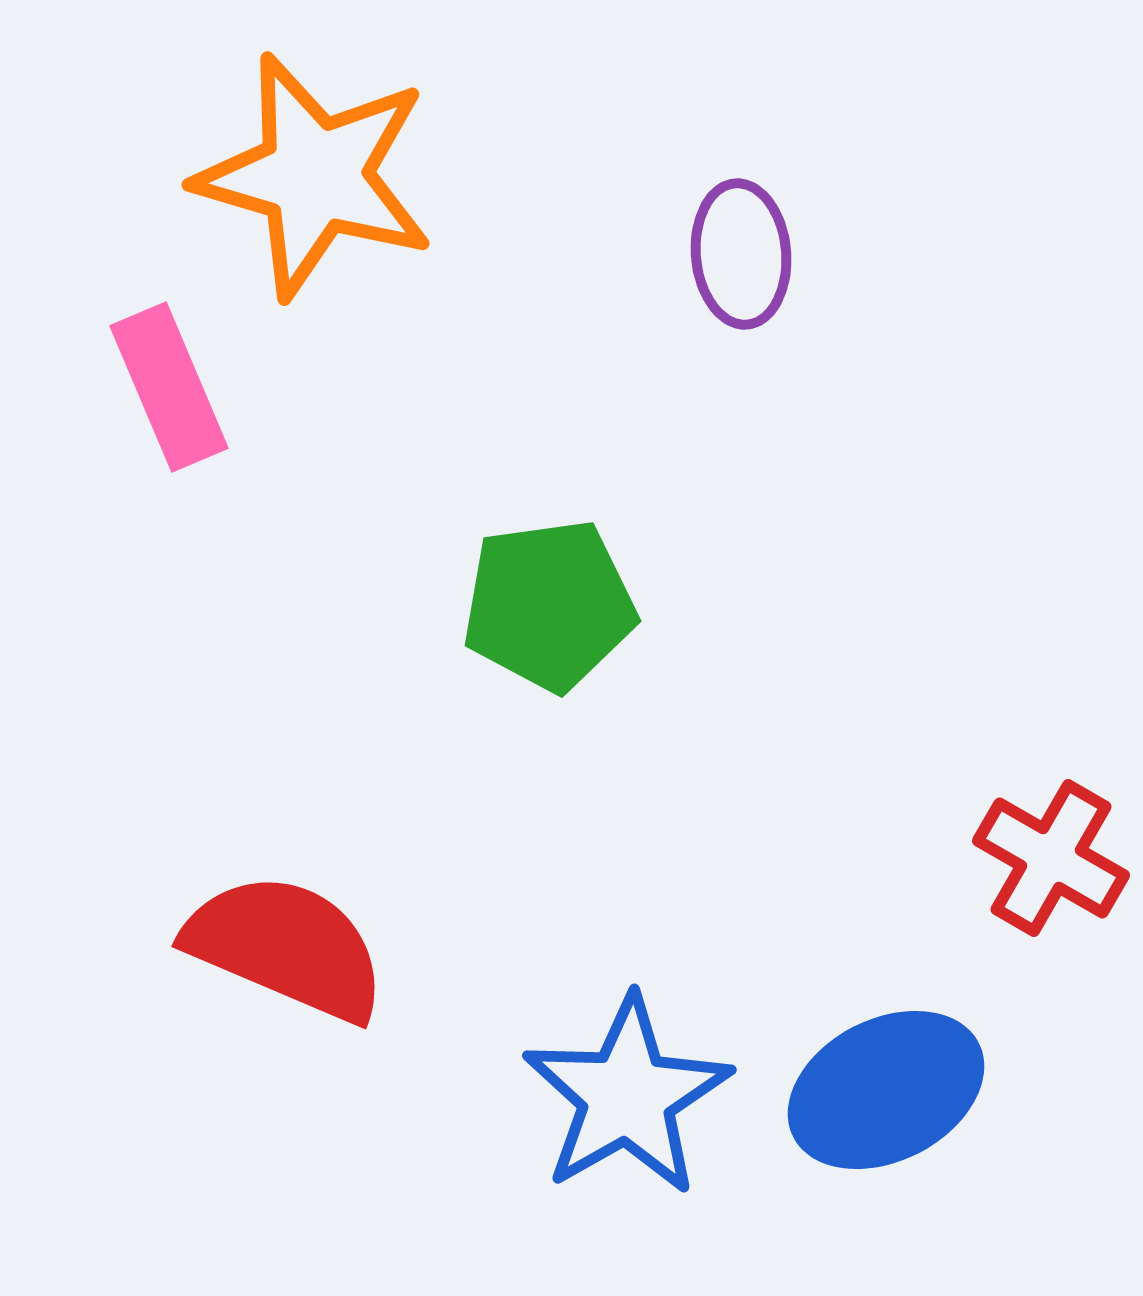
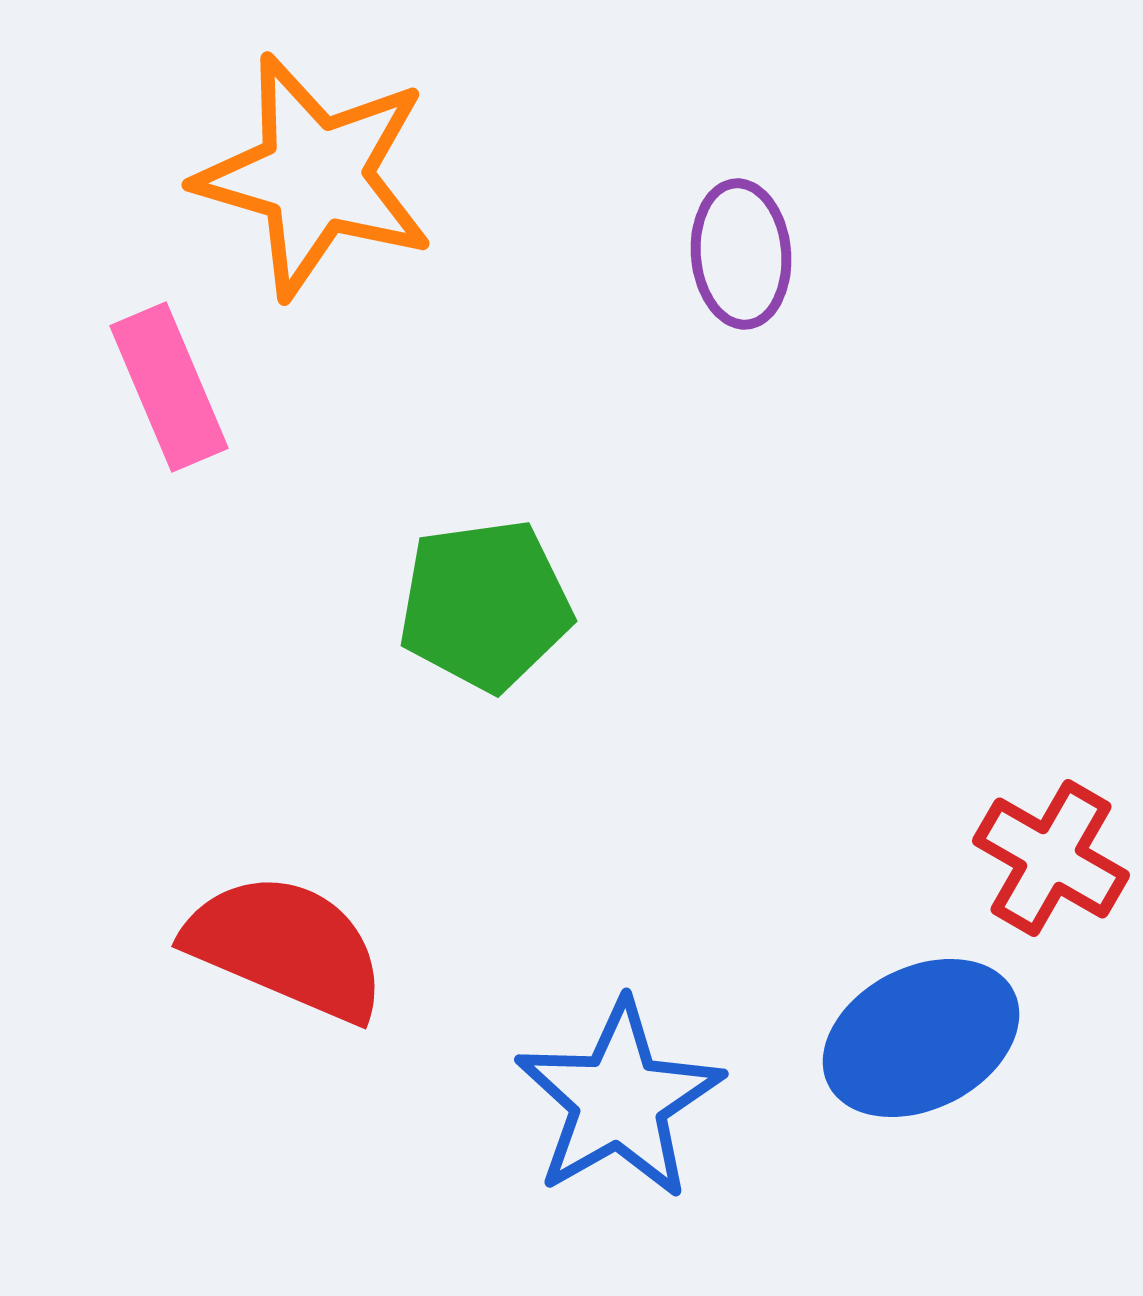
green pentagon: moved 64 px left
blue ellipse: moved 35 px right, 52 px up
blue star: moved 8 px left, 4 px down
